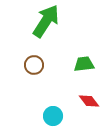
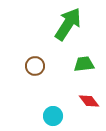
green arrow: moved 22 px right, 3 px down
brown circle: moved 1 px right, 1 px down
